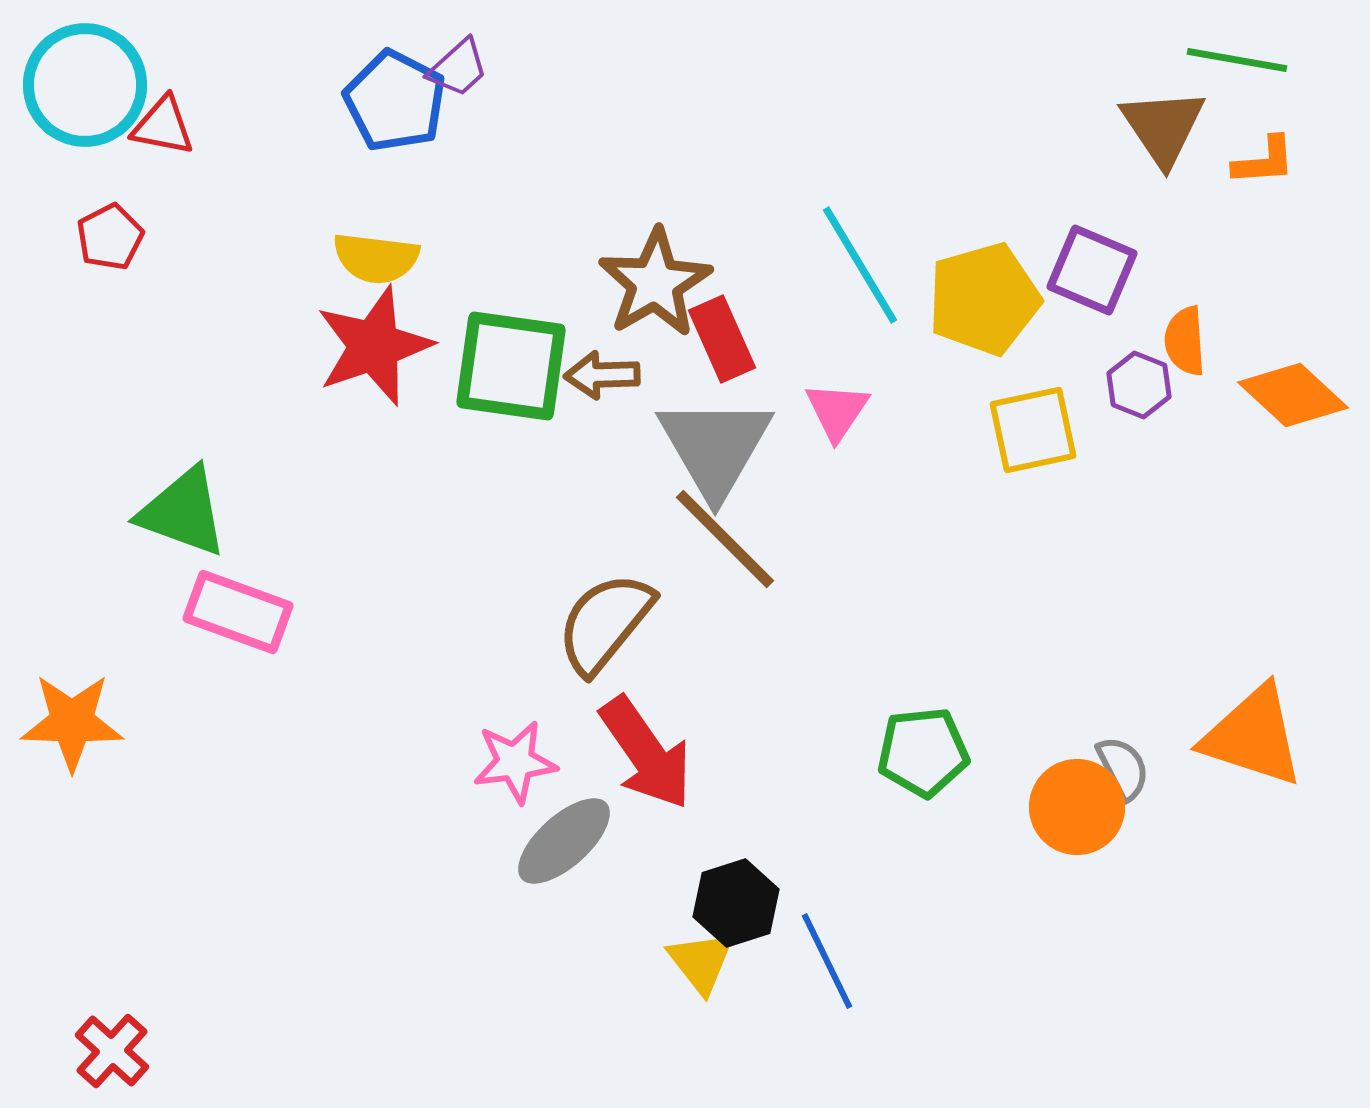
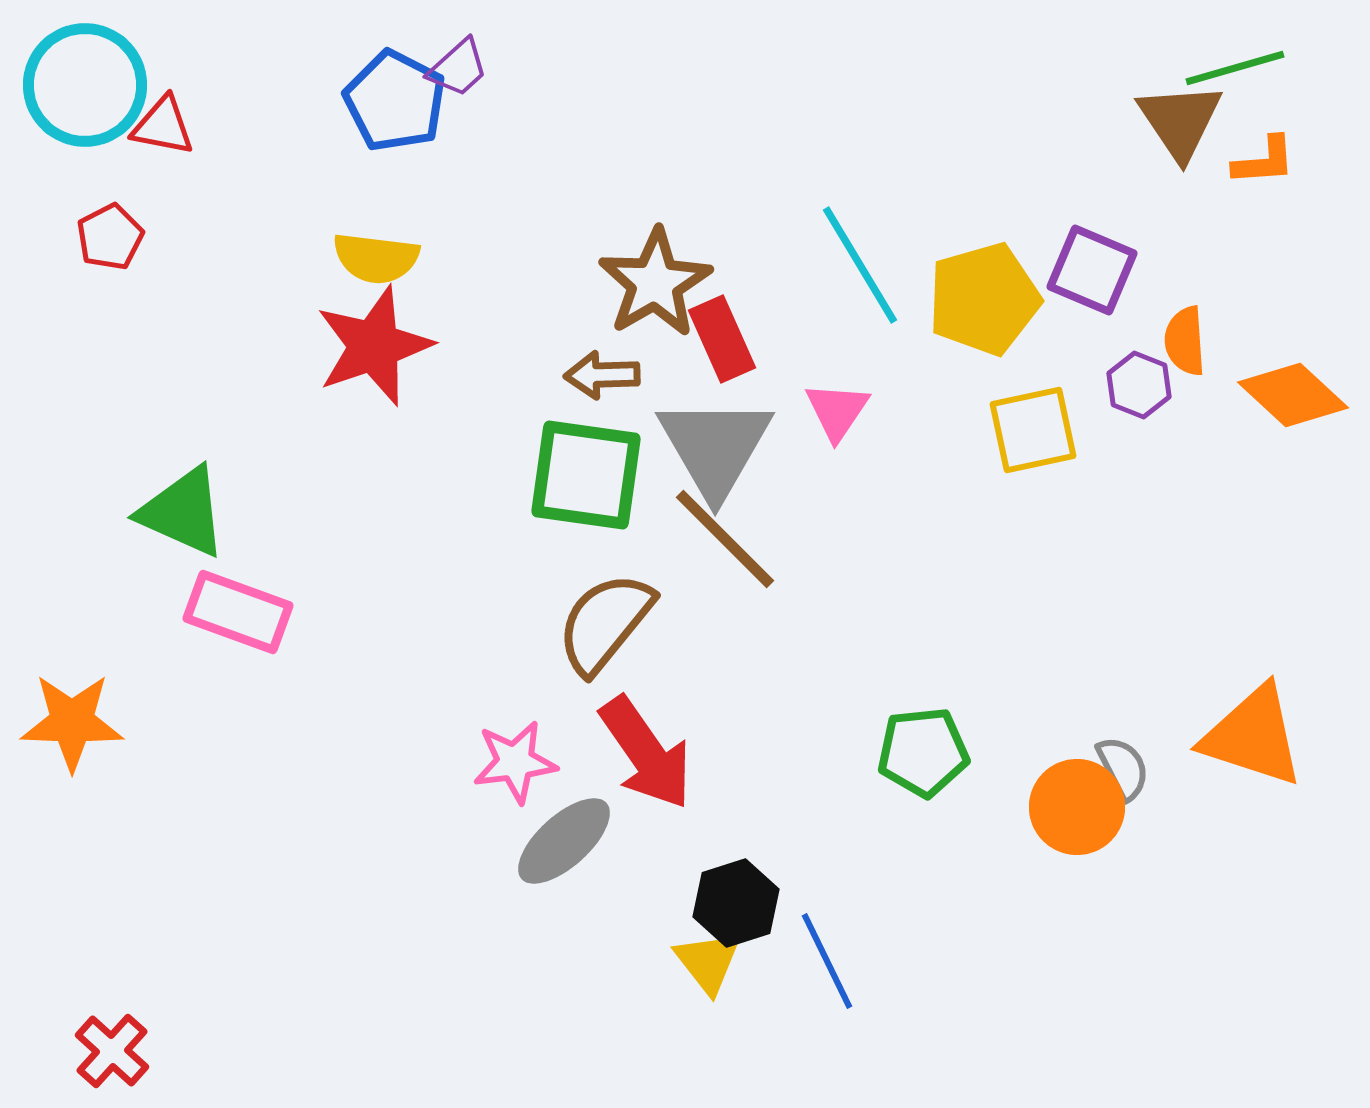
green line: moved 2 px left, 8 px down; rotated 26 degrees counterclockwise
brown triangle: moved 17 px right, 6 px up
green square: moved 75 px right, 109 px down
green triangle: rotated 4 degrees clockwise
yellow triangle: moved 7 px right
